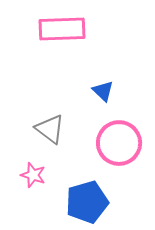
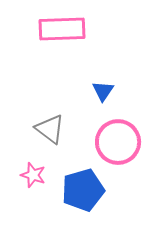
blue triangle: rotated 20 degrees clockwise
pink circle: moved 1 px left, 1 px up
blue pentagon: moved 4 px left, 12 px up
